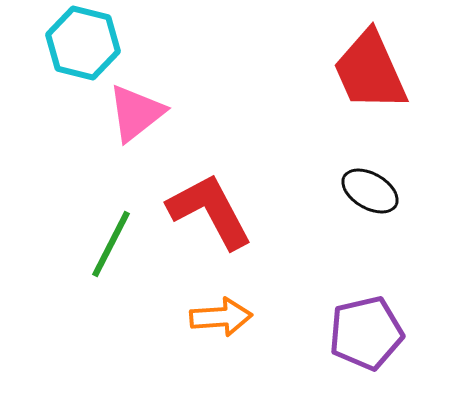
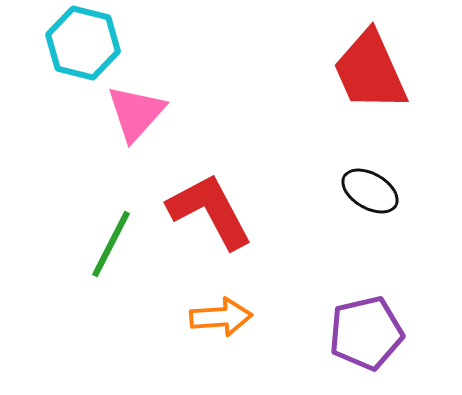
pink triangle: rotated 10 degrees counterclockwise
